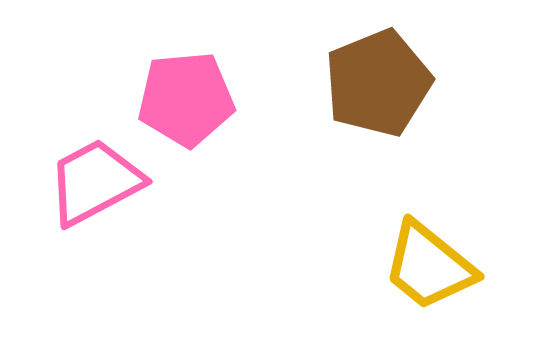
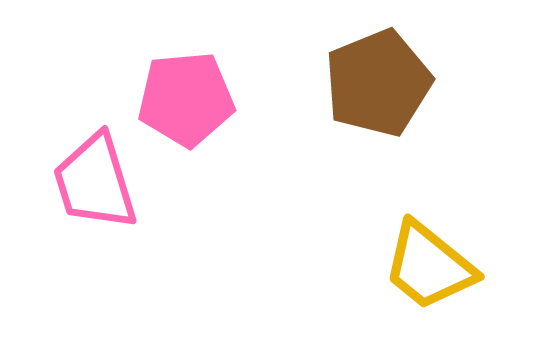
pink trapezoid: rotated 79 degrees counterclockwise
